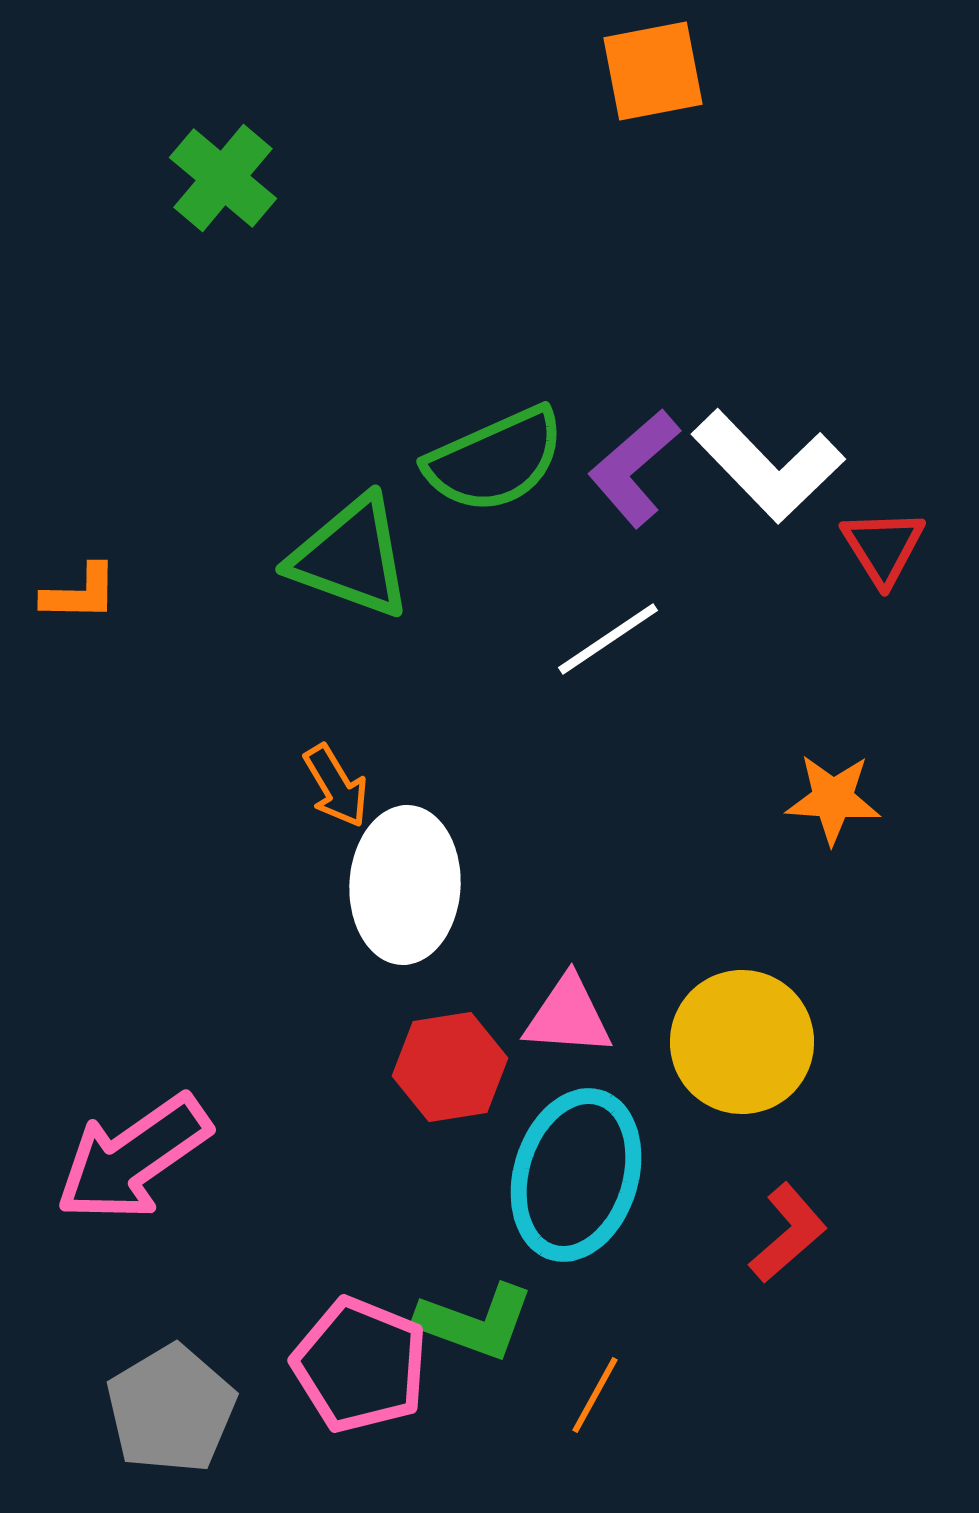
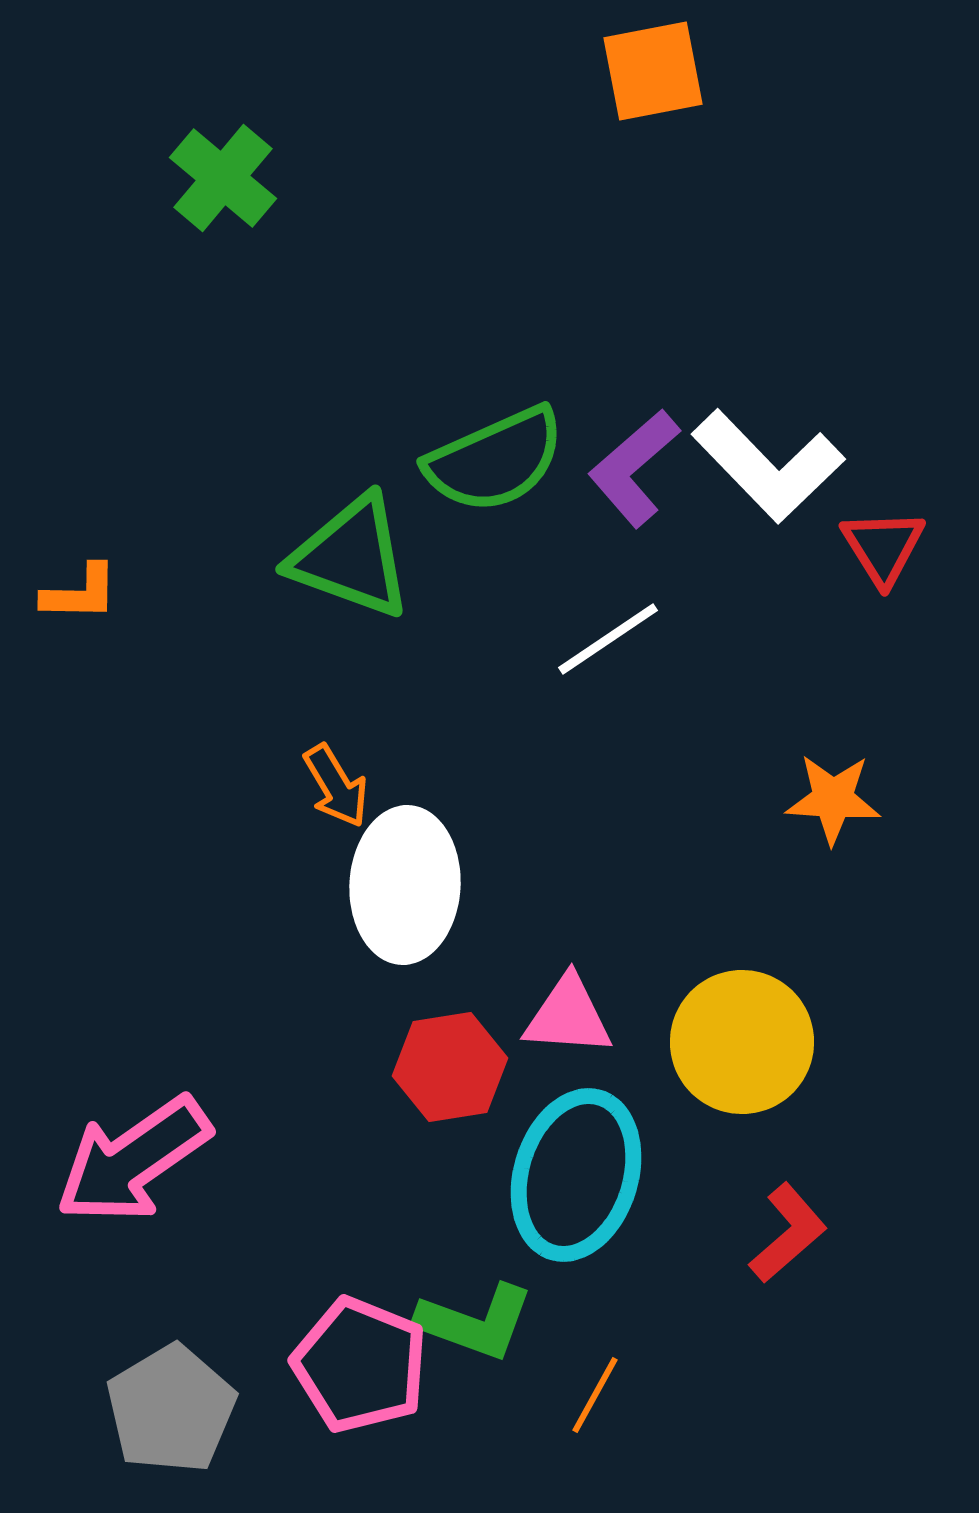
pink arrow: moved 2 px down
